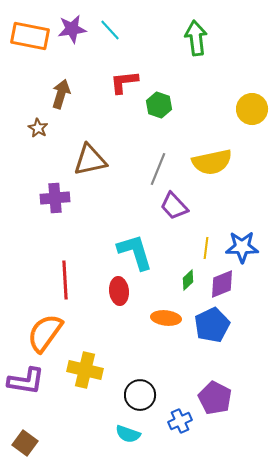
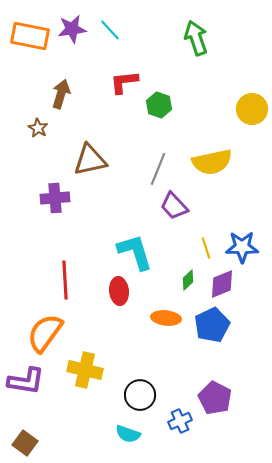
green arrow: rotated 12 degrees counterclockwise
yellow line: rotated 25 degrees counterclockwise
